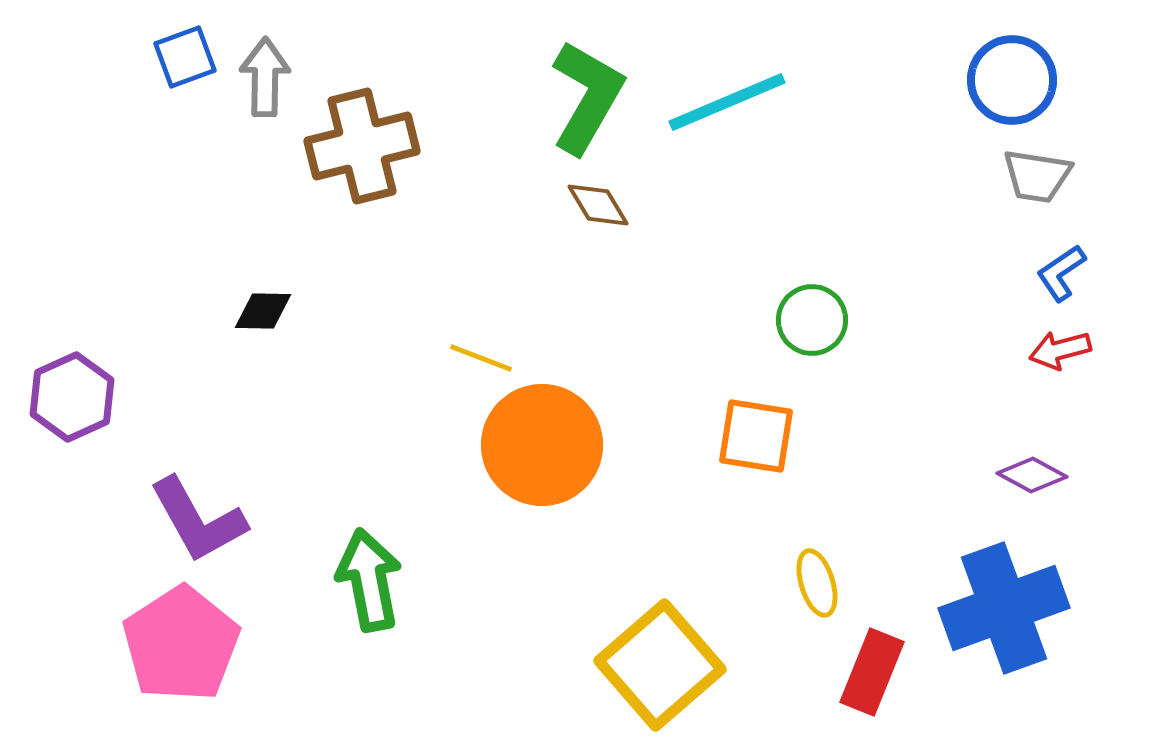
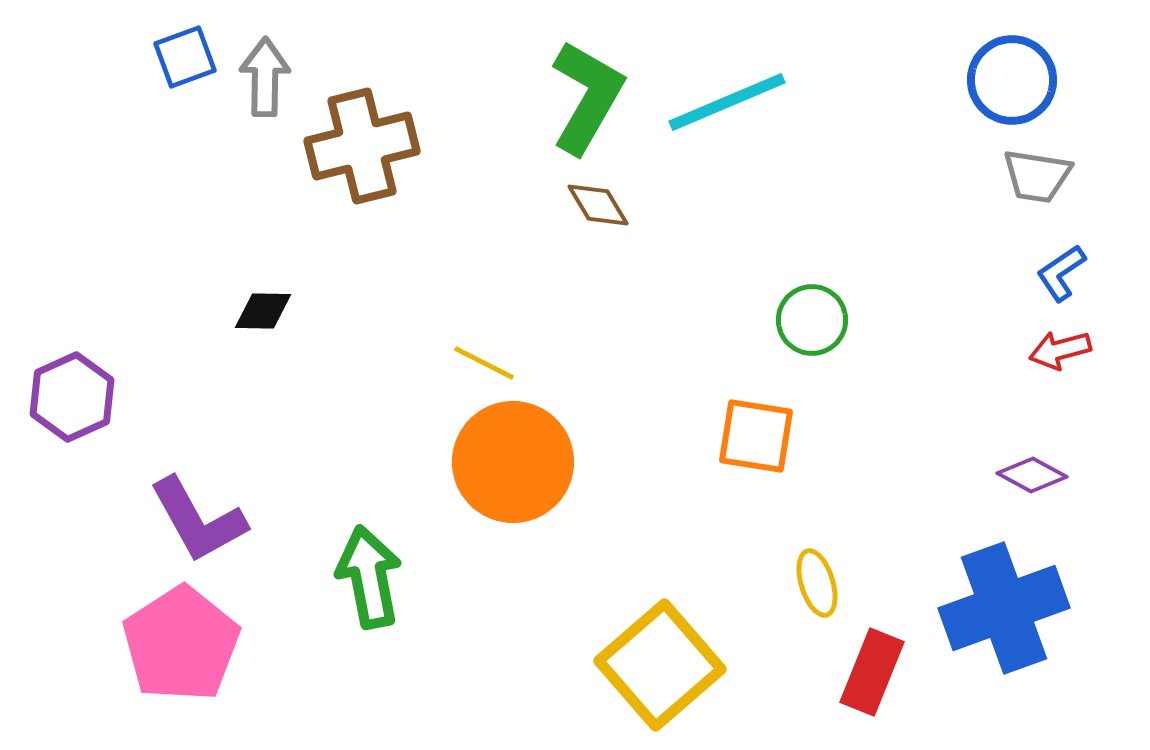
yellow line: moved 3 px right, 5 px down; rotated 6 degrees clockwise
orange circle: moved 29 px left, 17 px down
green arrow: moved 3 px up
